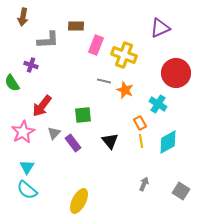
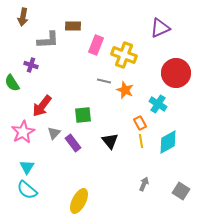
brown rectangle: moved 3 px left
